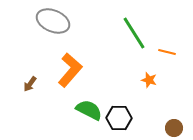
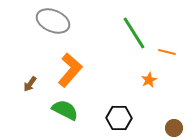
orange star: rotated 28 degrees clockwise
green semicircle: moved 24 px left
